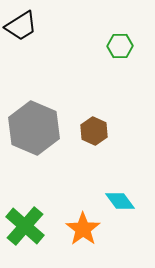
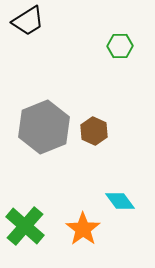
black trapezoid: moved 7 px right, 5 px up
gray hexagon: moved 10 px right, 1 px up; rotated 15 degrees clockwise
